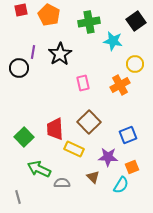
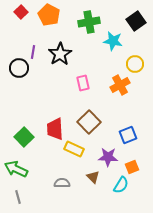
red square: moved 2 px down; rotated 32 degrees counterclockwise
green arrow: moved 23 px left
